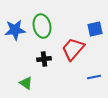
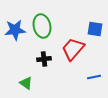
blue square: rotated 21 degrees clockwise
